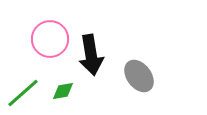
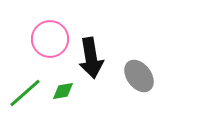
black arrow: moved 3 px down
green line: moved 2 px right
